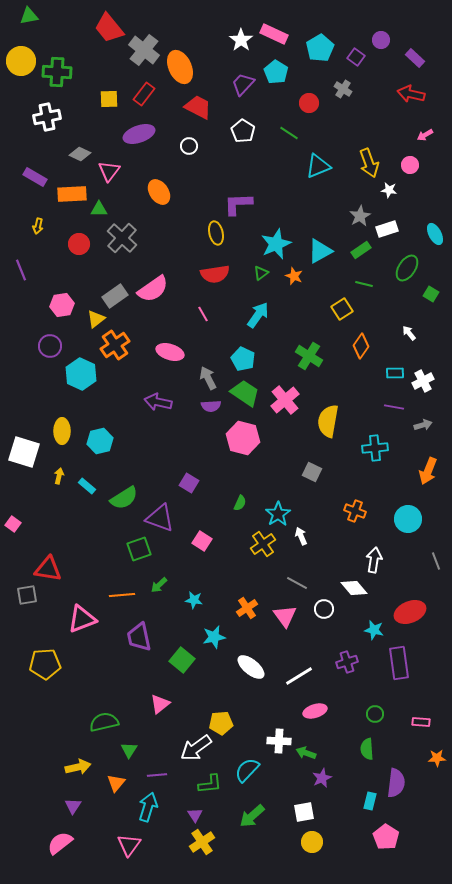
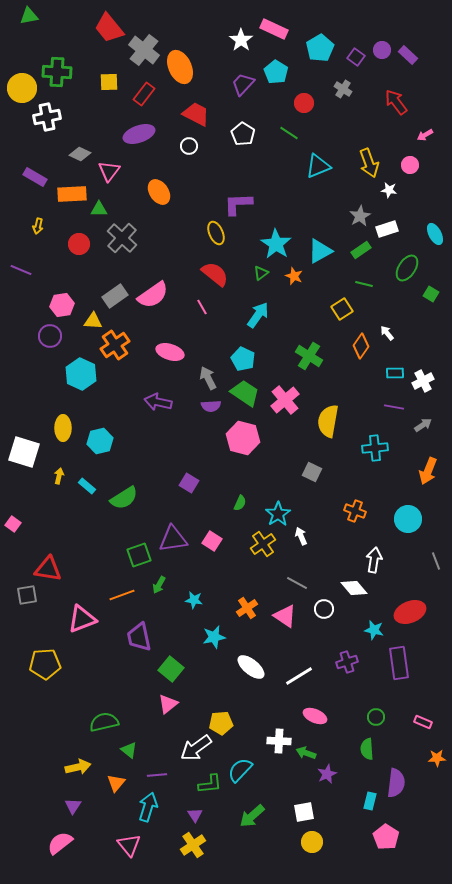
pink rectangle at (274, 34): moved 5 px up
purple circle at (381, 40): moved 1 px right, 10 px down
purple rectangle at (415, 58): moved 7 px left, 3 px up
yellow circle at (21, 61): moved 1 px right, 27 px down
red arrow at (411, 94): moved 15 px left, 8 px down; rotated 40 degrees clockwise
yellow square at (109, 99): moved 17 px up
red circle at (309, 103): moved 5 px left
red trapezoid at (198, 107): moved 2 px left, 7 px down
white pentagon at (243, 131): moved 3 px down
yellow ellipse at (216, 233): rotated 10 degrees counterclockwise
cyan star at (276, 244): rotated 16 degrees counterclockwise
purple line at (21, 270): rotated 45 degrees counterclockwise
red semicircle at (215, 274): rotated 132 degrees counterclockwise
pink semicircle at (153, 289): moved 6 px down
pink line at (203, 314): moved 1 px left, 7 px up
yellow triangle at (96, 319): moved 3 px left, 2 px down; rotated 42 degrees clockwise
white arrow at (409, 333): moved 22 px left
purple circle at (50, 346): moved 10 px up
gray arrow at (423, 425): rotated 18 degrees counterclockwise
yellow ellipse at (62, 431): moved 1 px right, 3 px up
purple triangle at (160, 518): moved 13 px right, 21 px down; rotated 28 degrees counterclockwise
pink square at (202, 541): moved 10 px right
green square at (139, 549): moved 6 px down
green arrow at (159, 585): rotated 18 degrees counterclockwise
orange line at (122, 595): rotated 15 degrees counterclockwise
pink triangle at (285, 616): rotated 20 degrees counterclockwise
green square at (182, 660): moved 11 px left, 9 px down
pink triangle at (160, 704): moved 8 px right
pink ellipse at (315, 711): moved 5 px down; rotated 40 degrees clockwise
green circle at (375, 714): moved 1 px right, 3 px down
pink rectangle at (421, 722): moved 2 px right; rotated 18 degrees clockwise
green triangle at (129, 750): rotated 24 degrees counterclockwise
cyan semicircle at (247, 770): moved 7 px left
purple star at (322, 778): moved 5 px right, 4 px up
yellow cross at (202, 842): moved 9 px left, 3 px down
pink triangle at (129, 845): rotated 15 degrees counterclockwise
